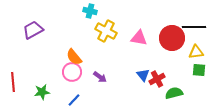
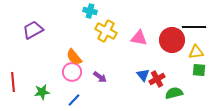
red circle: moved 2 px down
